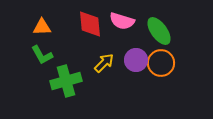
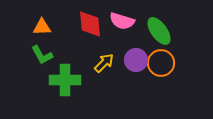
green cross: moved 1 px left, 1 px up; rotated 16 degrees clockwise
